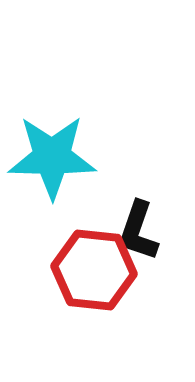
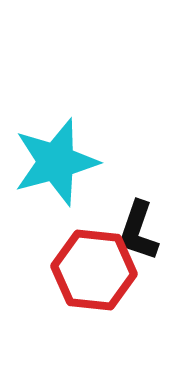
cyan star: moved 4 px right, 5 px down; rotated 16 degrees counterclockwise
